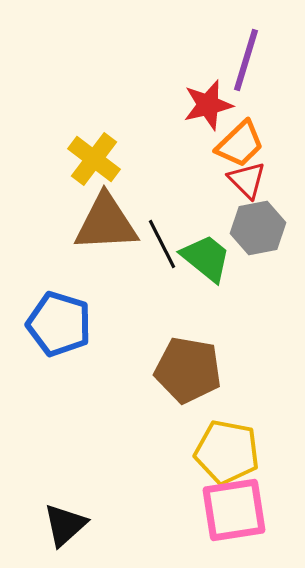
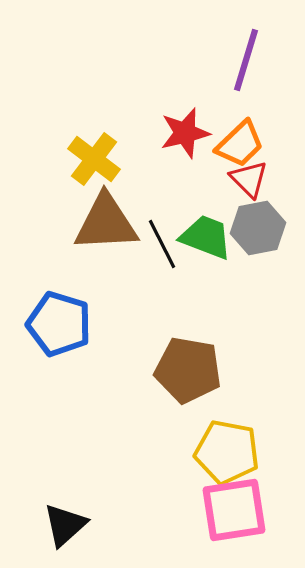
red star: moved 23 px left, 28 px down
red triangle: moved 2 px right, 1 px up
green trapezoid: moved 21 px up; rotated 18 degrees counterclockwise
